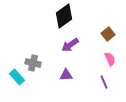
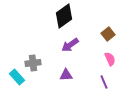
gray cross: rotated 21 degrees counterclockwise
